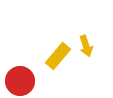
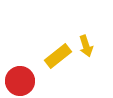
yellow rectangle: rotated 12 degrees clockwise
